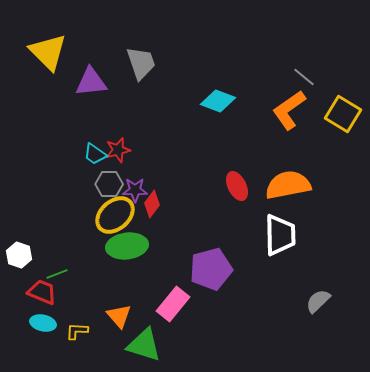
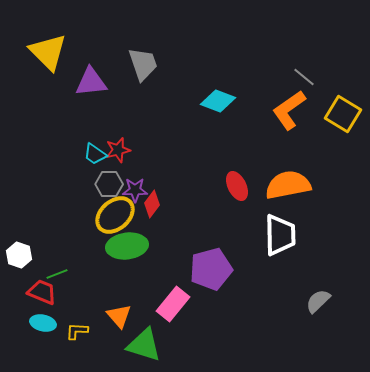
gray trapezoid: moved 2 px right, 1 px down
